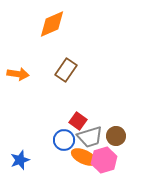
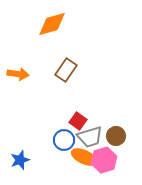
orange diamond: rotated 8 degrees clockwise
